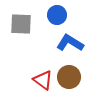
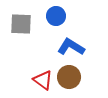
blue circle: moved 1 px left, 1 px down
blue L-shape: moved 1 px right, 4 px down
